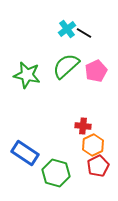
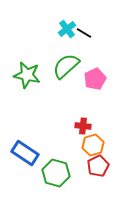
pink pentagon: moved 1 px left, 8 px down
orange hexagon: rotated 10 degrees clockwise
